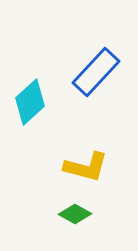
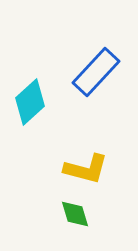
yellow L-shape: moved 2 px down
green diamond: rotated 44 degrees clockwise
